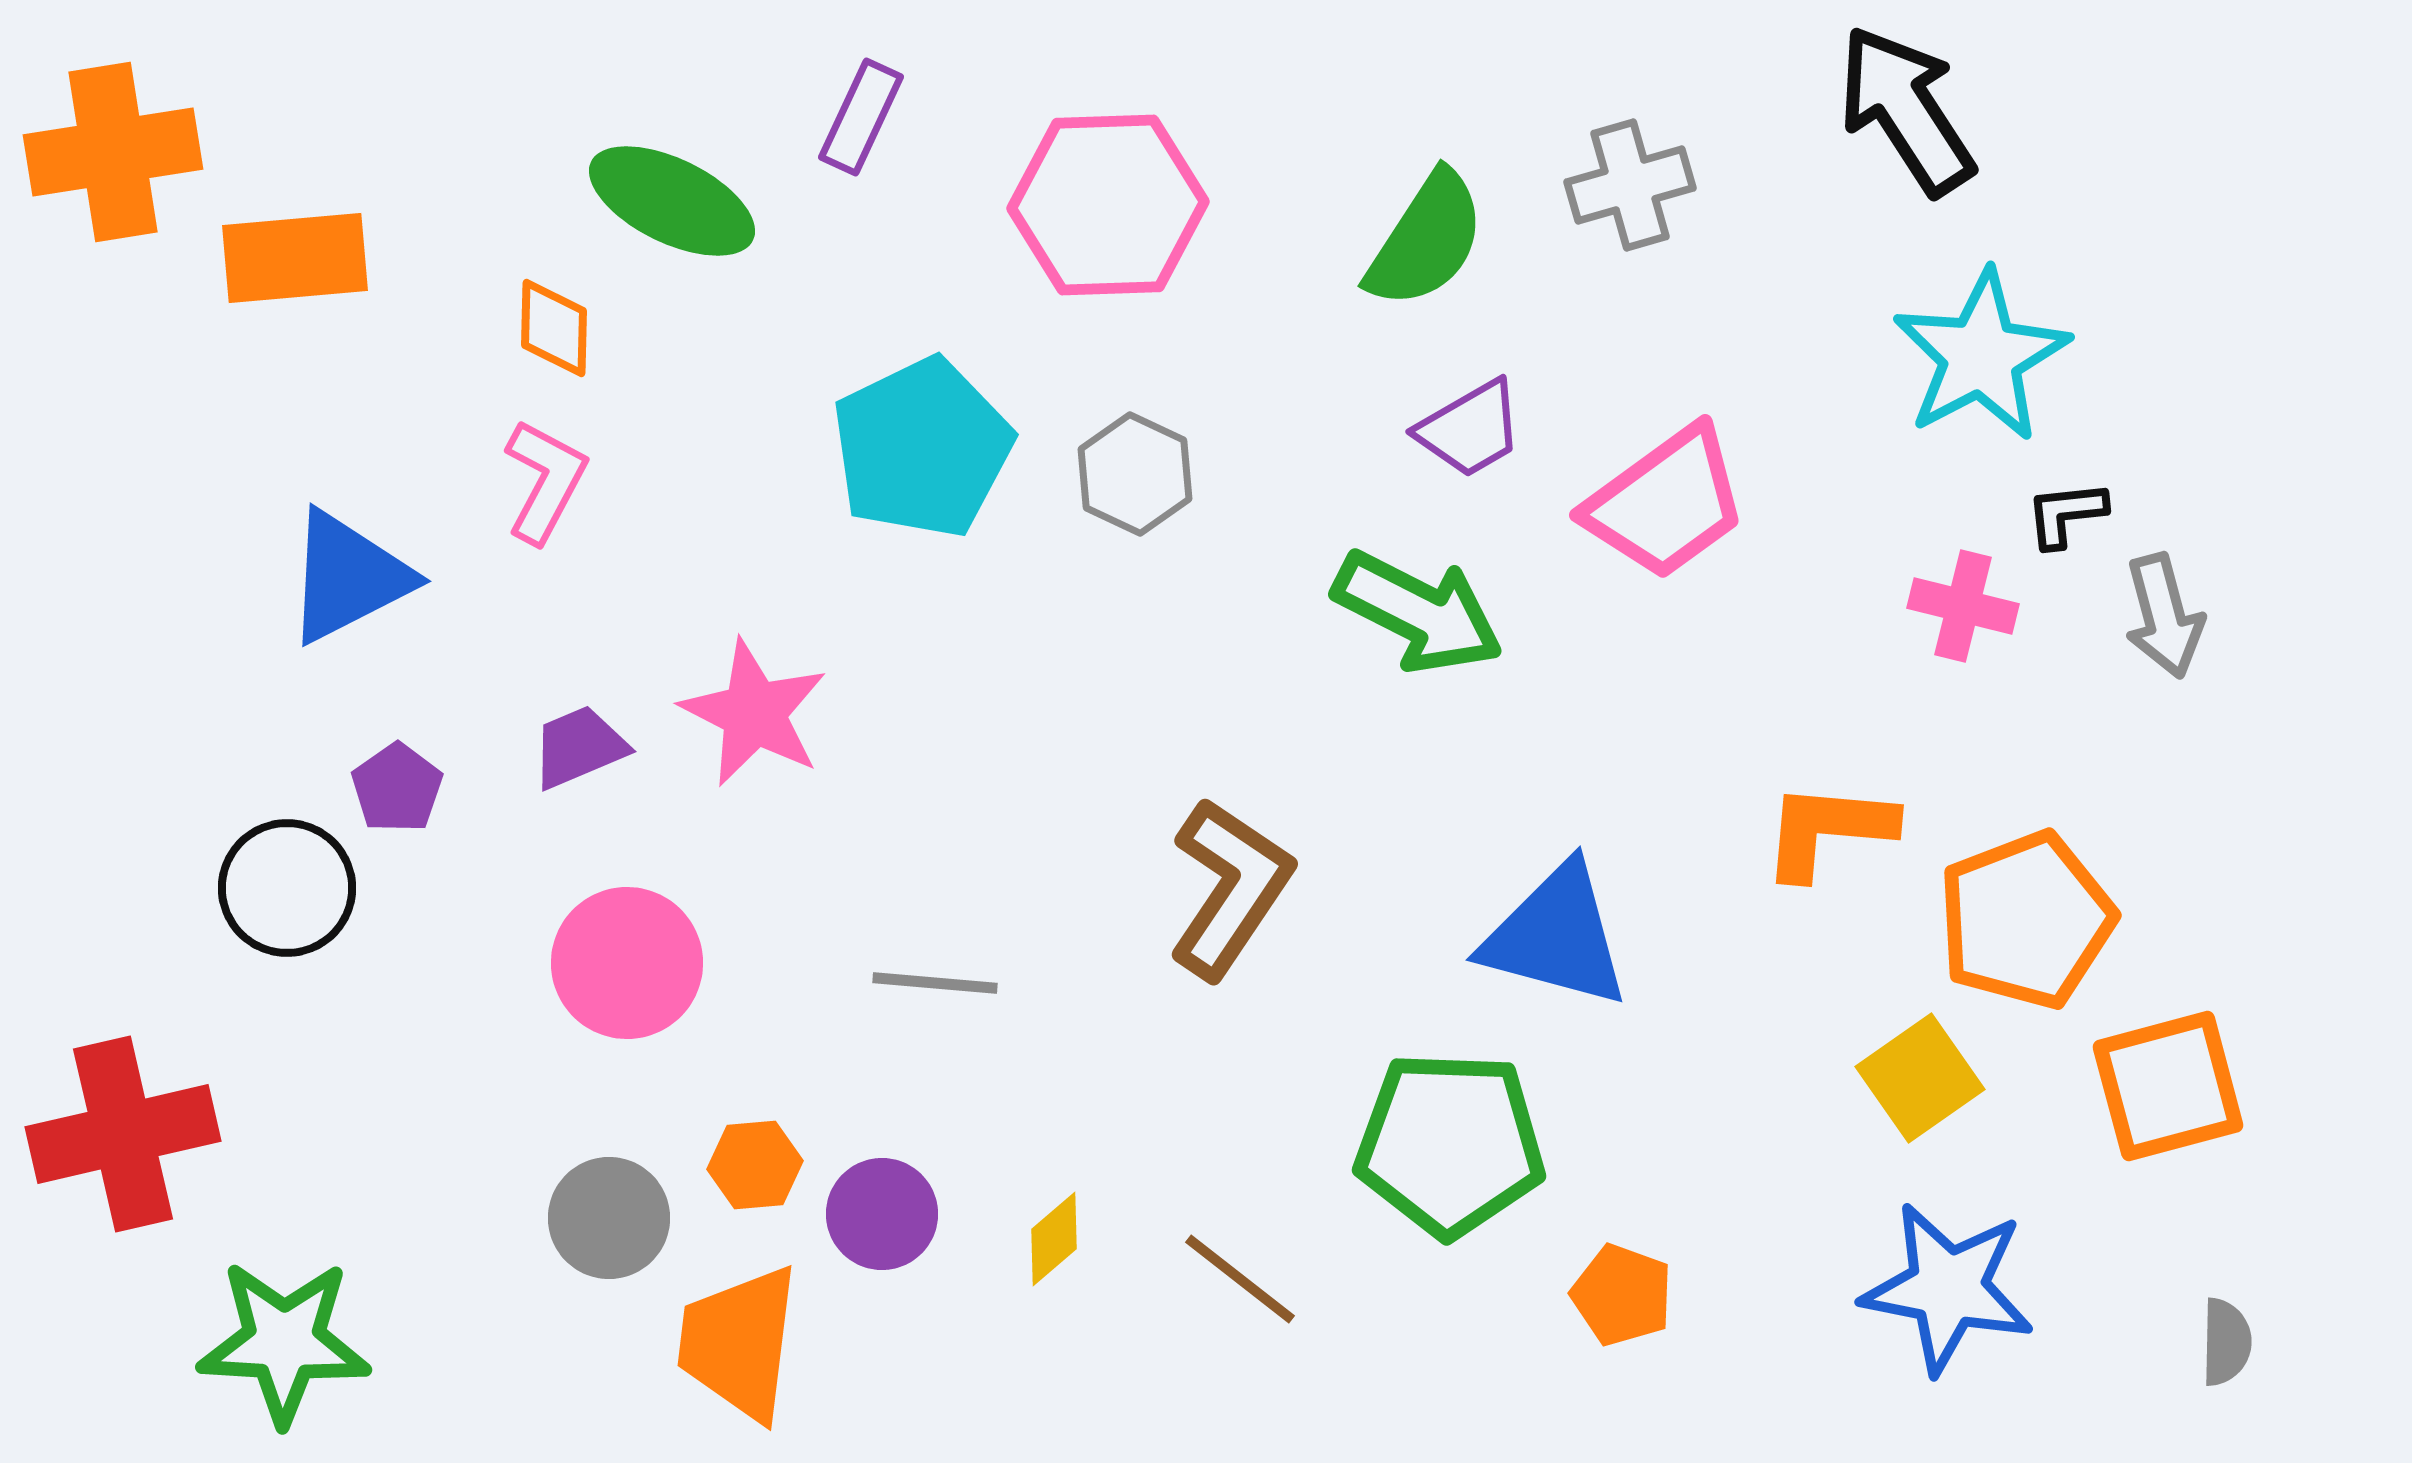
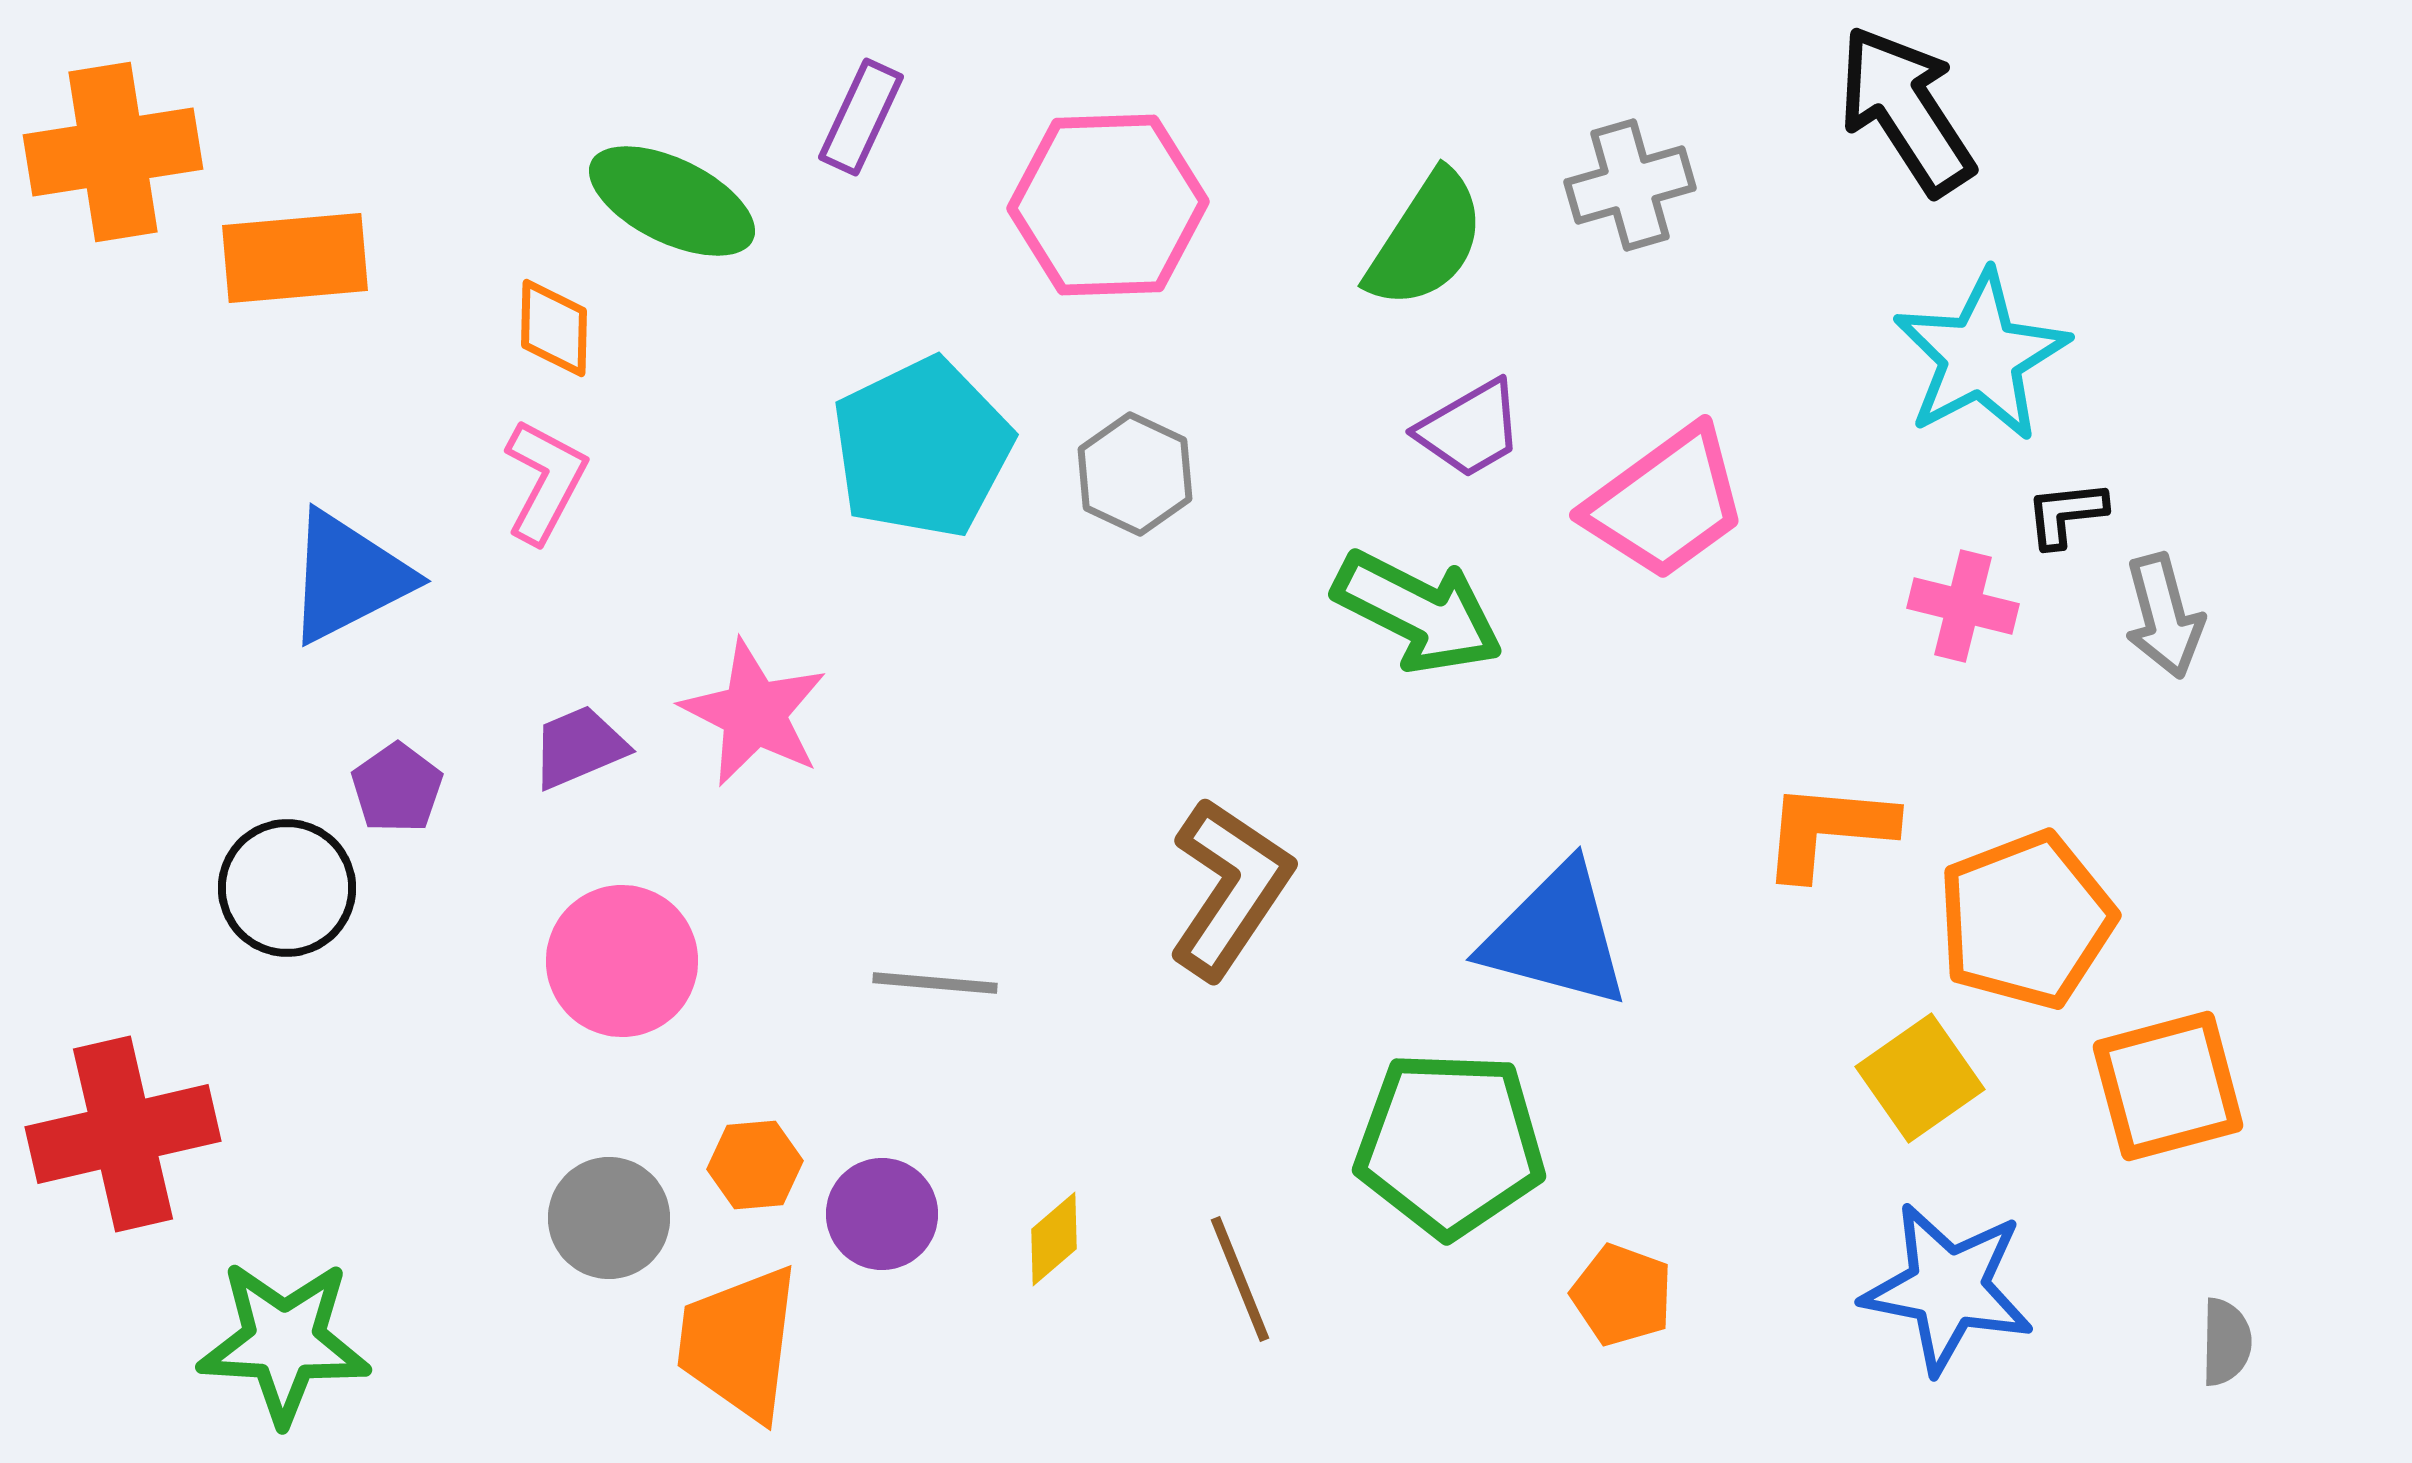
pink circle at (627, 963): moved 5 px left, 2 px up
brown line at (1240, 1279): rotated 30 degrees clockwise
